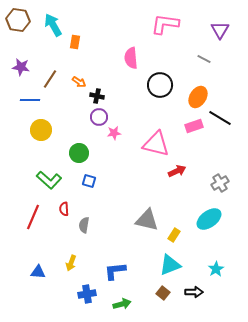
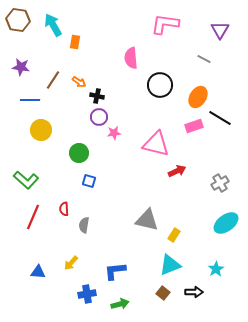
brown line: moved 3 px right, 1 px down
green L-shape: moved 23 px left
cyan ellipse: moved 17 px right, 4 px down
yellow arrow: rotated 21 degrees clockwise
green arrow: moved 2 px left
